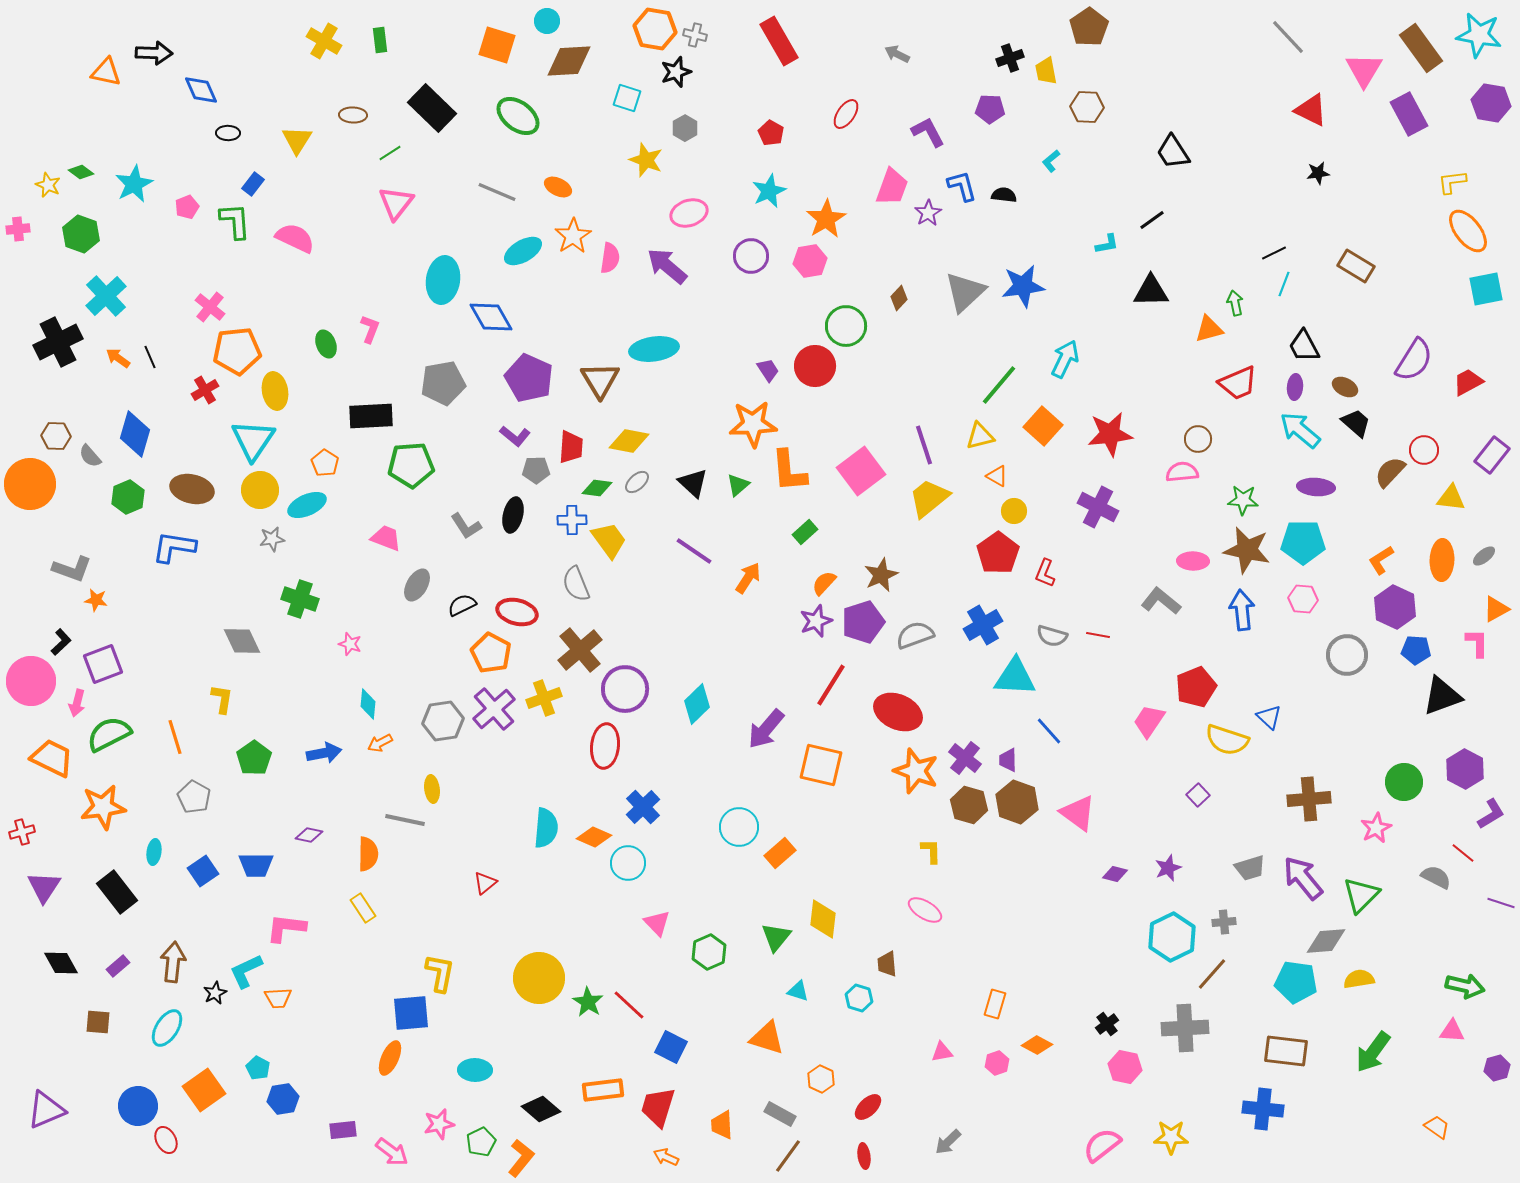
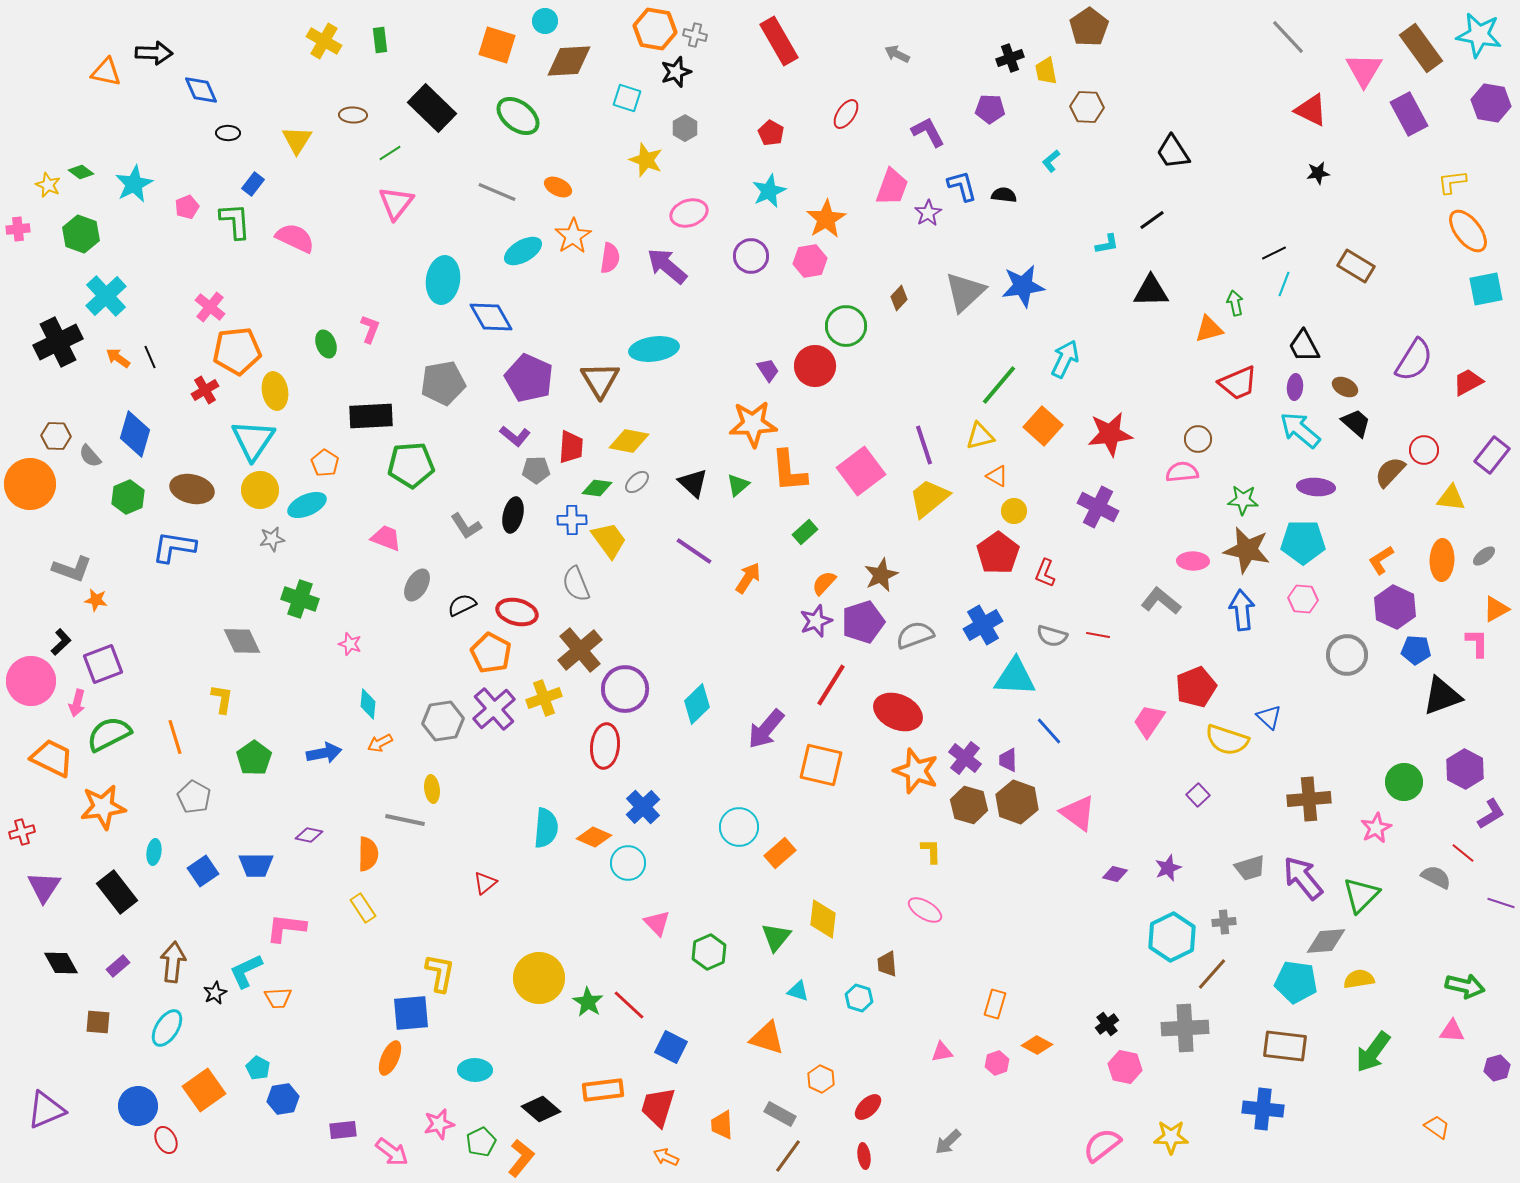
cyan circle at (547, 21): moved 2 px left
brown rectangle at (1286, 1051): moved 1 px left, 5 px up
